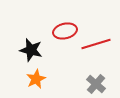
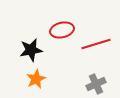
red ellipse: moved 3 px left, 1 px up
black star: rotated 25 degrees counterclockwise
gray cross: rotated 24 degrees clockwise
